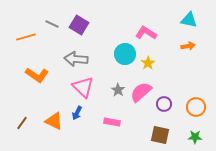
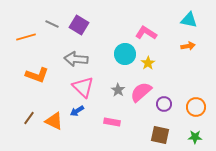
orange L-shape: rotated 15 degrees counterclockwise
blue arrow: moved 2 px up; rotated 32 degrees clockwise
brown line: moved 7 px right, 5 px up
